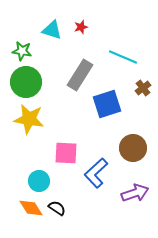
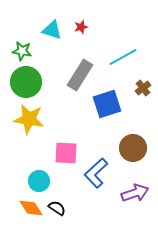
cyan line: rotated 52 degrees counterclockwise
